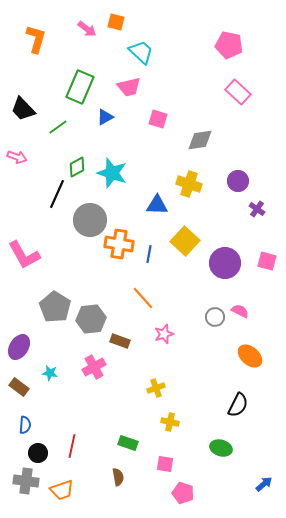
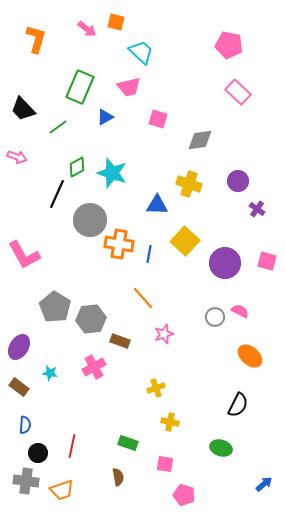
pink pentagon at (183, 493): moved 1 px right, 2 px down
